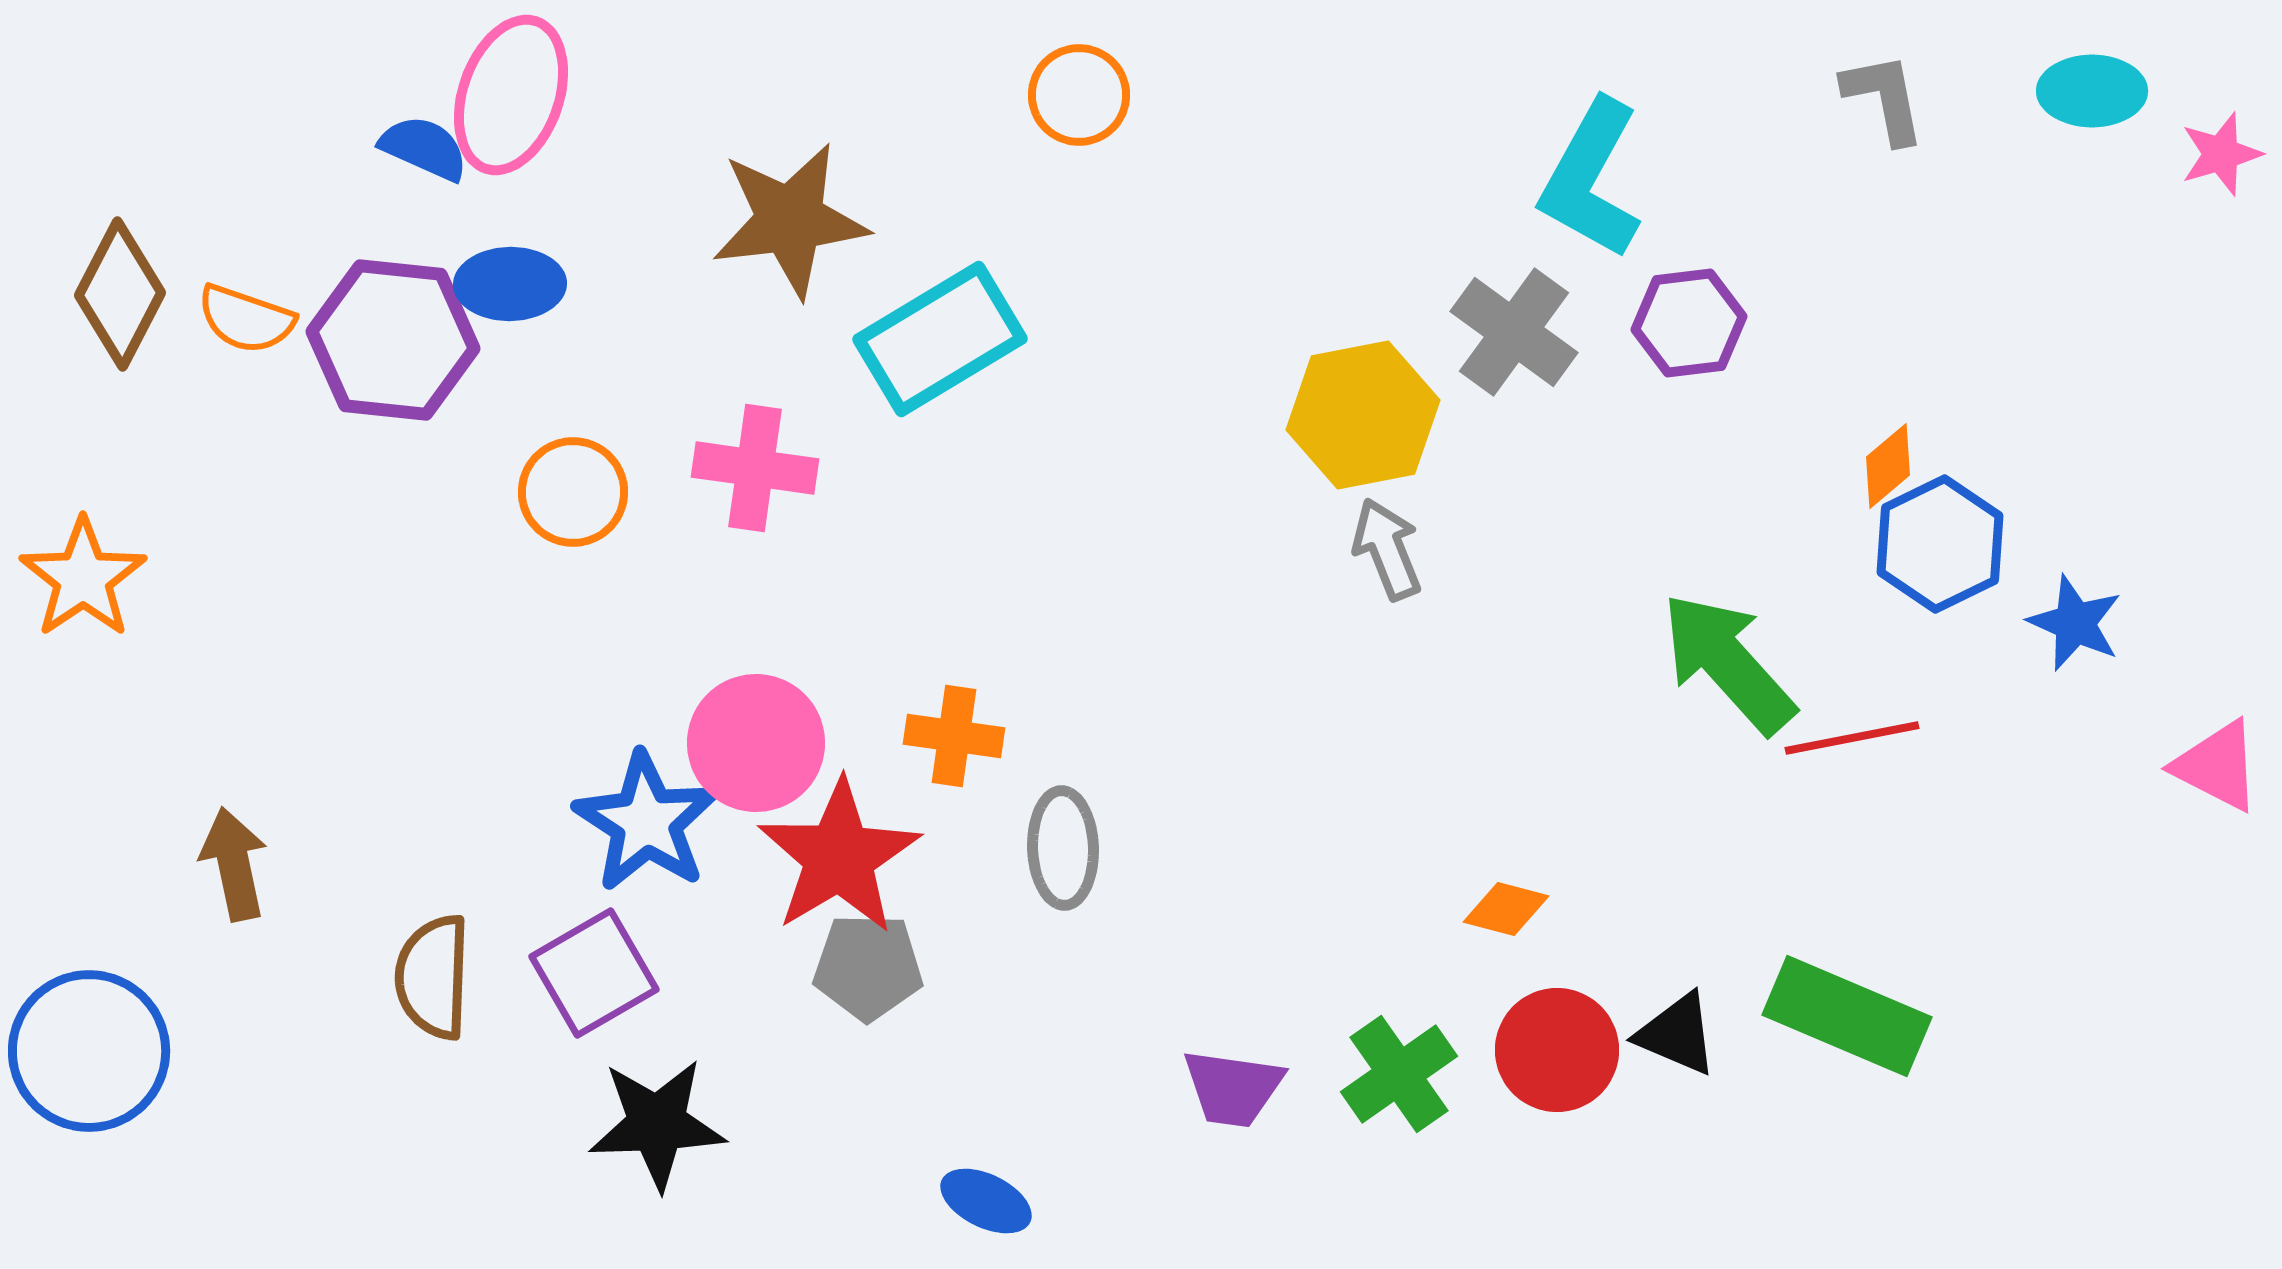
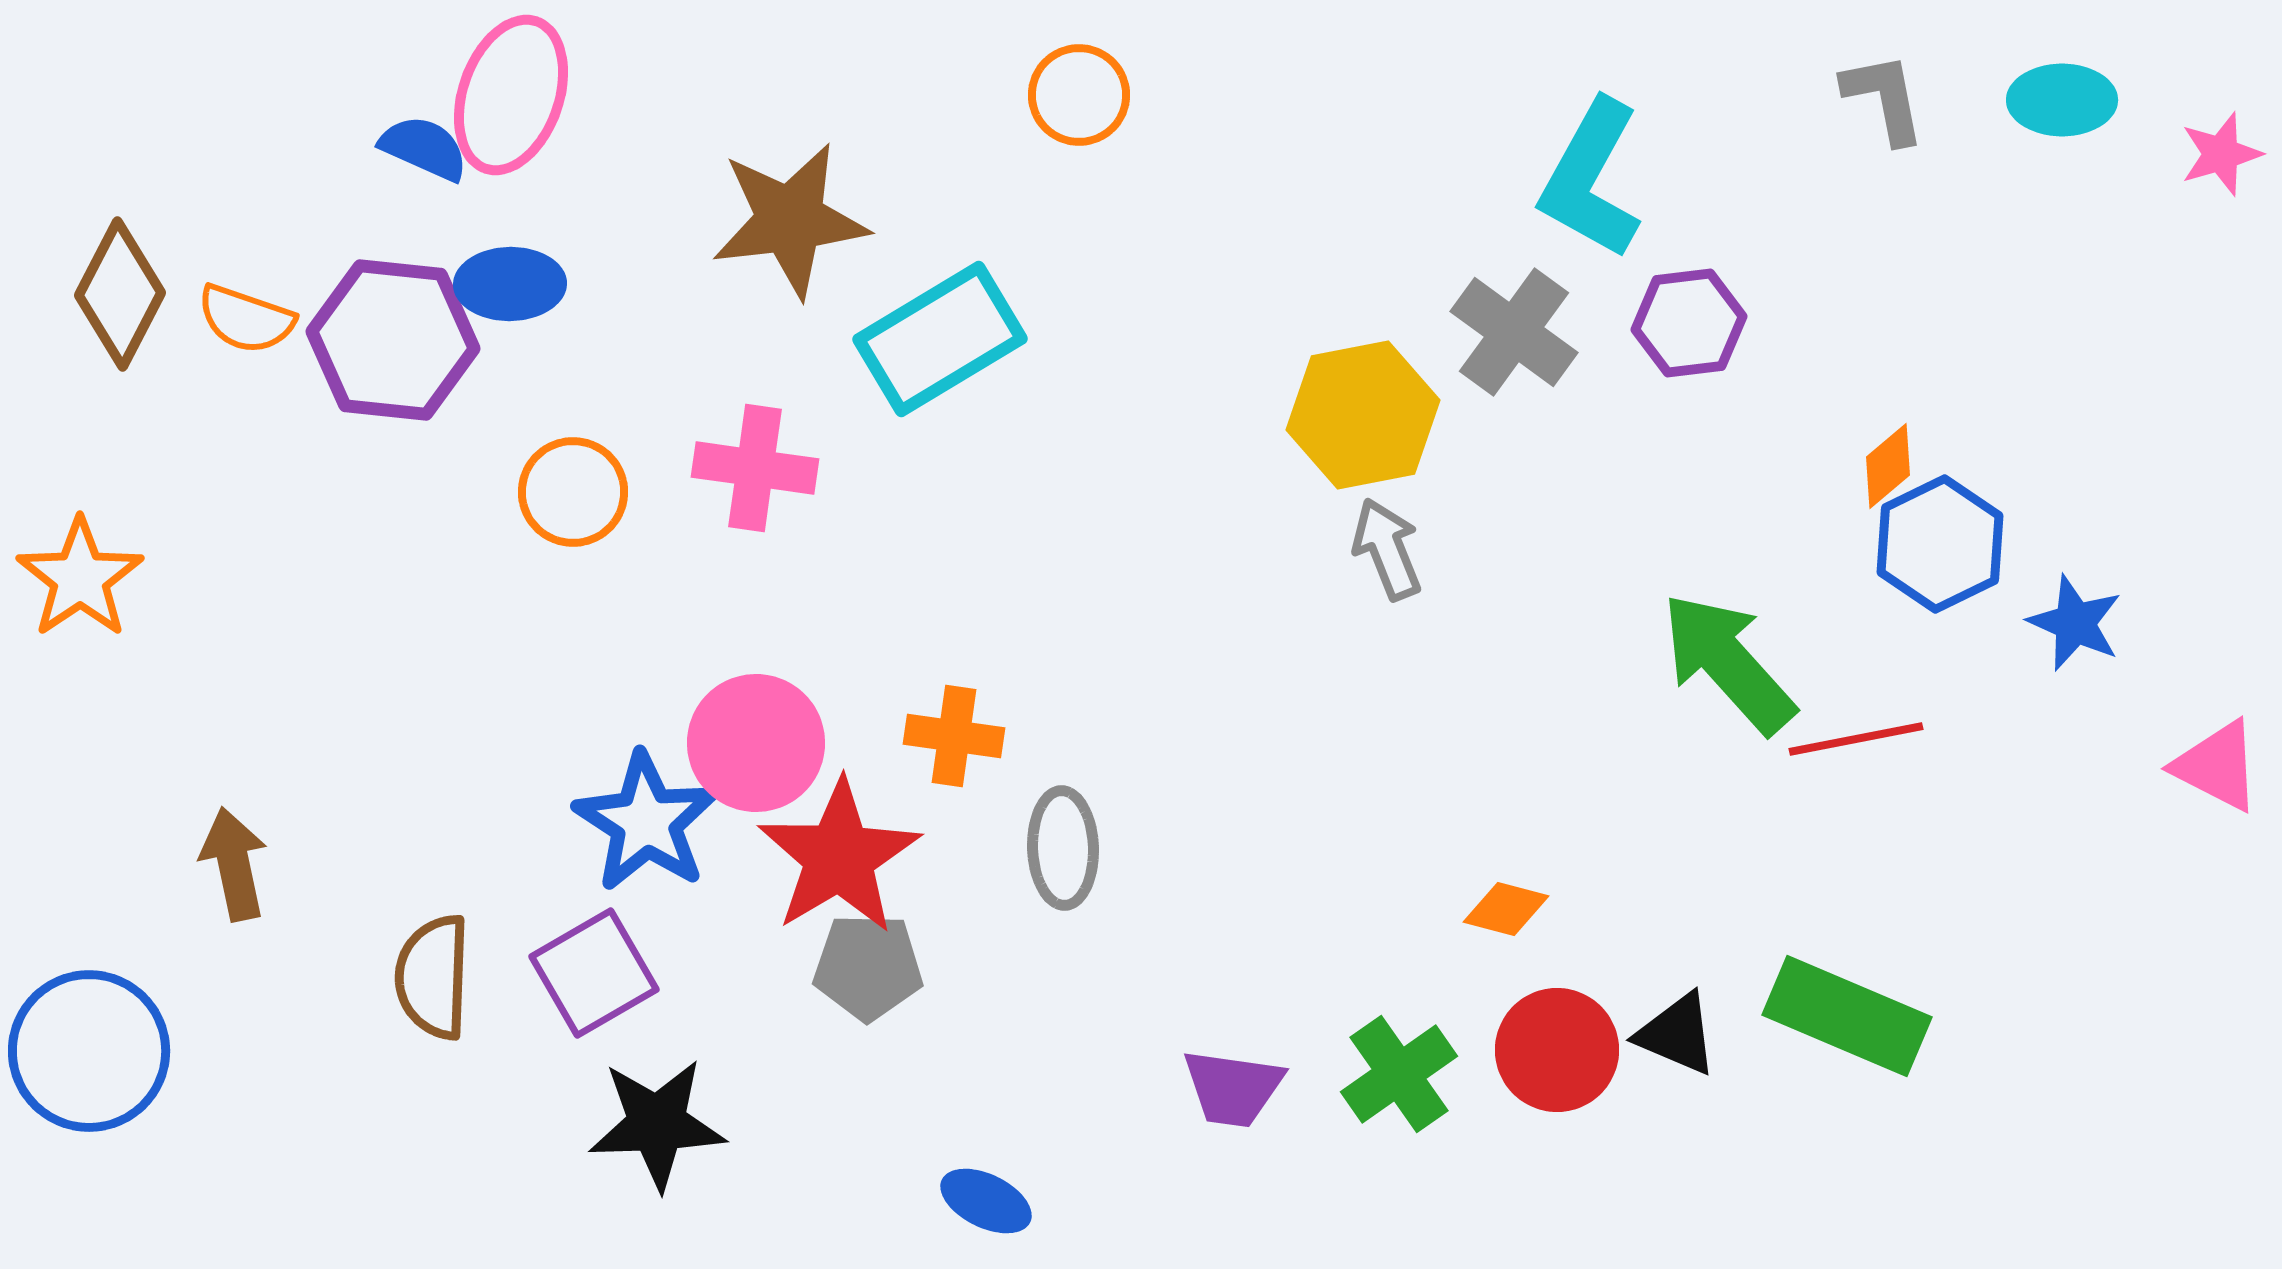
cyan ellipse at (2092, 91): moved 30 px left, 9 px down
orange star at (83, 578): moved 3 px left
red line at (1852, 738): moved 4 px right, 1 px down
